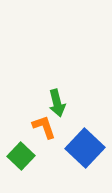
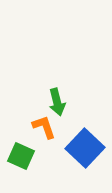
green arrow: moved 1 px up
green square: rotated 20 degrees counterclockwise
